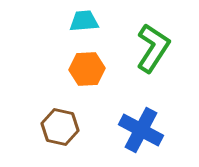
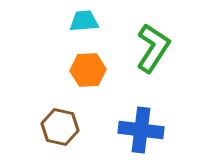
orange hexagon: moved 1 px right, 1 px down
blue cross: rotated 21 degrees counterclockwise
